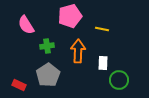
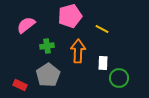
pink semicircle: rotated 84 degrees clockwise
yellow line: rotated 16 degrees clockwise
green circle: moved 2 px up
red rectangle: moved 1 px right
